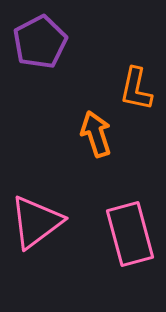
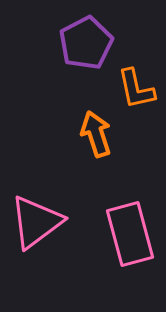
purple pentagon: moved 46 px right, 1 px down
orange L-shape: rotated 24 degrees counterclockwise
